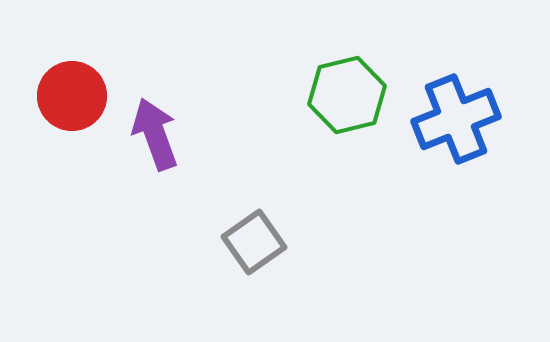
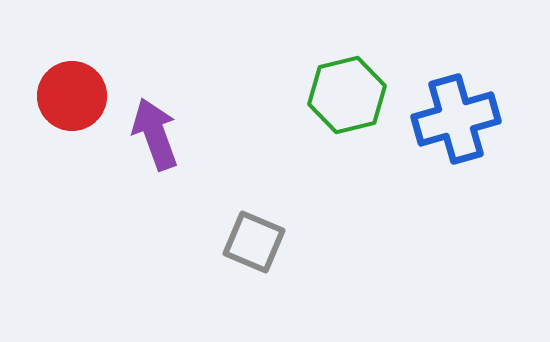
blue cross: rotated 6 degrees clockwise
gray square: rotated 32 degrees counterclockwise
